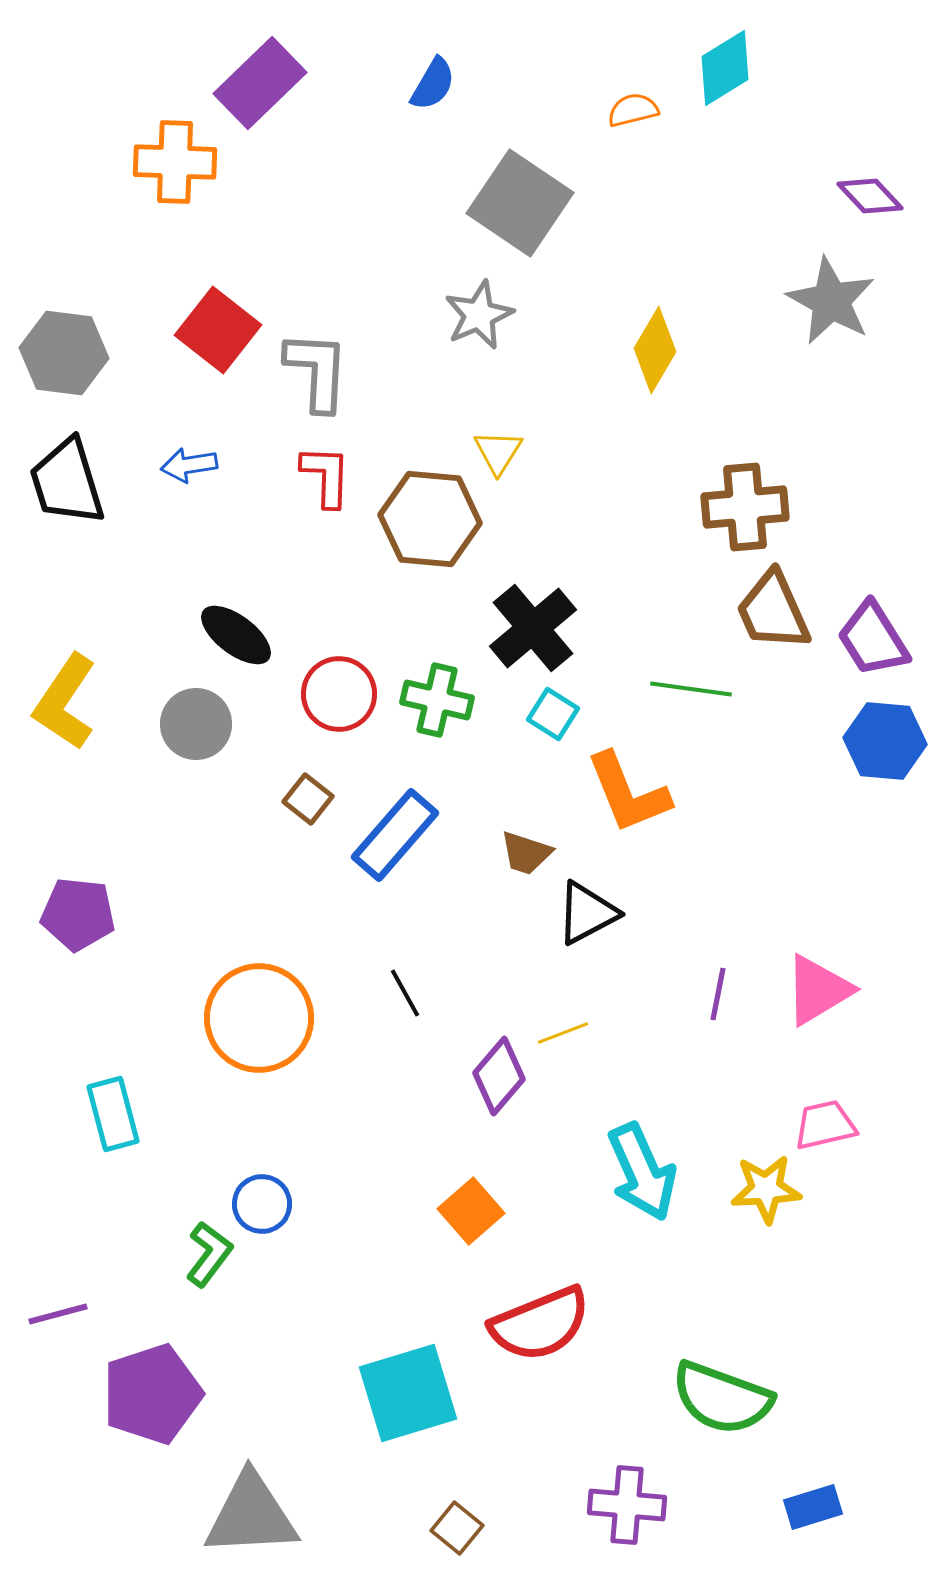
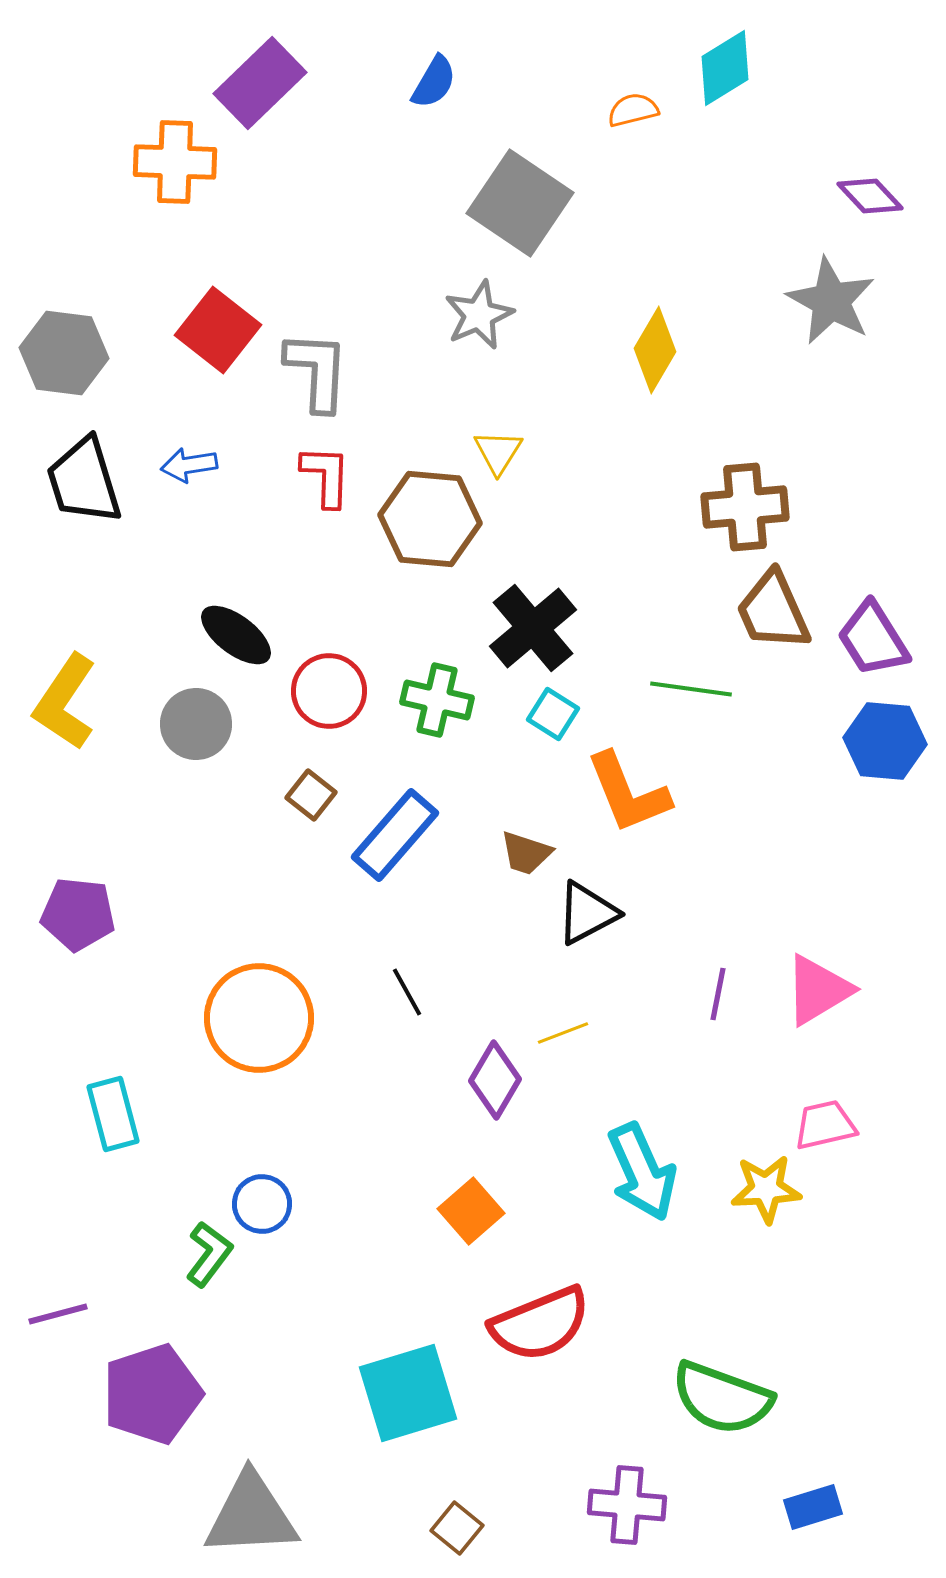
blue semicircle at (433, 84): moved 1 px right, 2 px up
black trapezoid at (67, 482): moved 17 px right, 1 px up
red circle at (339, 694): moved 10 px left, 3 px up
brown square at (308, 799): moved 3 px right, 4 px up
black line at (405, 993): moved 2 px right, 1 px up
purple diamond at (499, 1076): moved 4 px left, 4 px down; rotated 10 degrees counterclockwise
